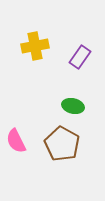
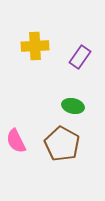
yellow cross: rotated 8 degrees clockwise
